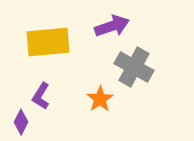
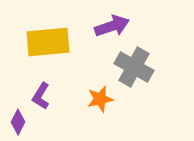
orange star: rotated 20 degrees clockwise
purple diamond: moved 3 px left
